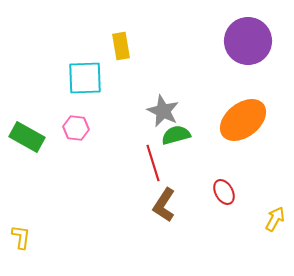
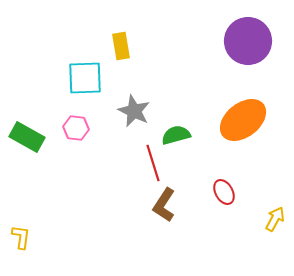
gray star: moved 29 px left
